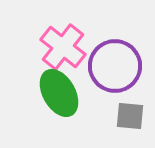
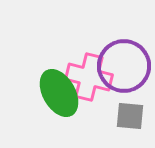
pink cross: moved 26 px right, 30 px down; rotated 24 degrees counterclockwise
purple circle: moved 9 px right
